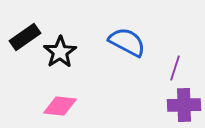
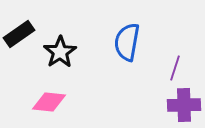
black rectangle: moved 6 px left, 3 px up
blue semicircle: rotated 108 degrees counterclockwise
pink diamond: moved 11 px left, 4 px up
